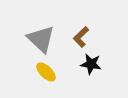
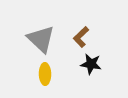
yellow ellipse: moved 1 px left, 2 px down; rotated 45 degrees clockwise
